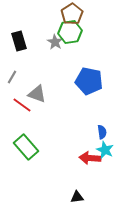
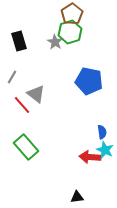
green hexagon: rotated 10 degrees counterclockwise
gray triangle: moved 1 px left; rotated 18 degrees clockwise
red line: rotated 12 degrees clockwise
red arrow: moved 1 px up
